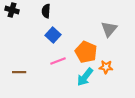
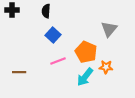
black cross: rotated 16 degrees counterclockwise
